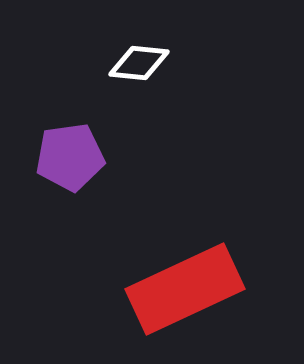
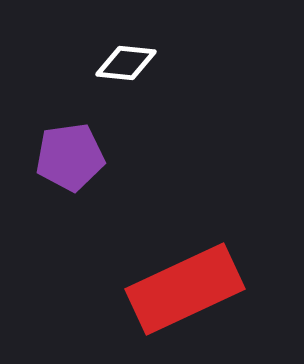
white diamond: moved 13 px left
